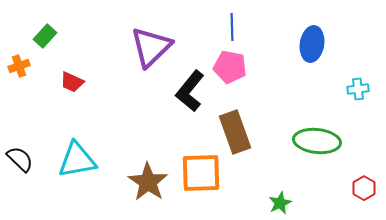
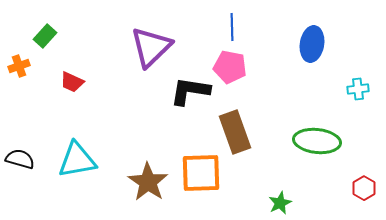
black L-shape: rotated 60 degrees clockwise
black semicircle: rotated 28 degrees counterclockwise
